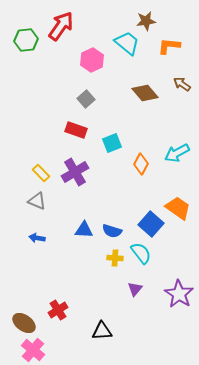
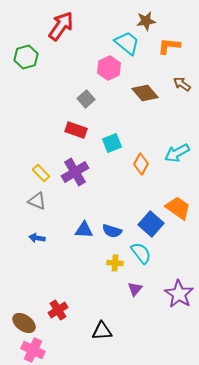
green hexagon: moved 17 px down; rotated 10 degrees counterclockwise
pink hexagon: moved 17 px right, 8 px down
yellow cross: moved 5 px down
pink cross: rotated 15 degrees counterclockwise
